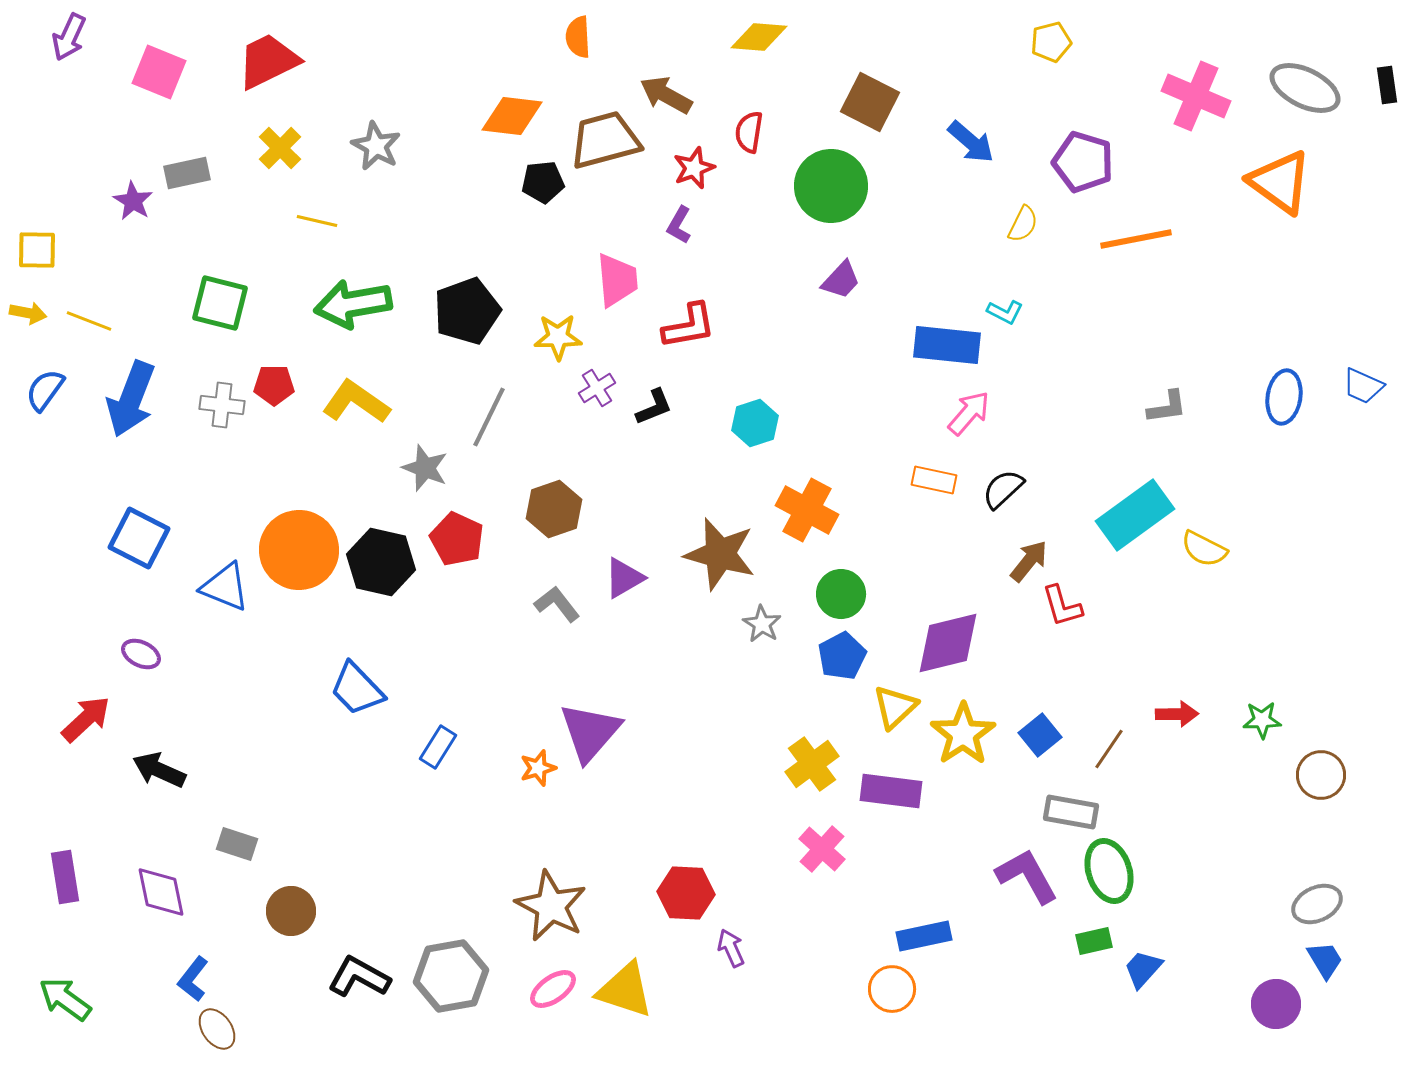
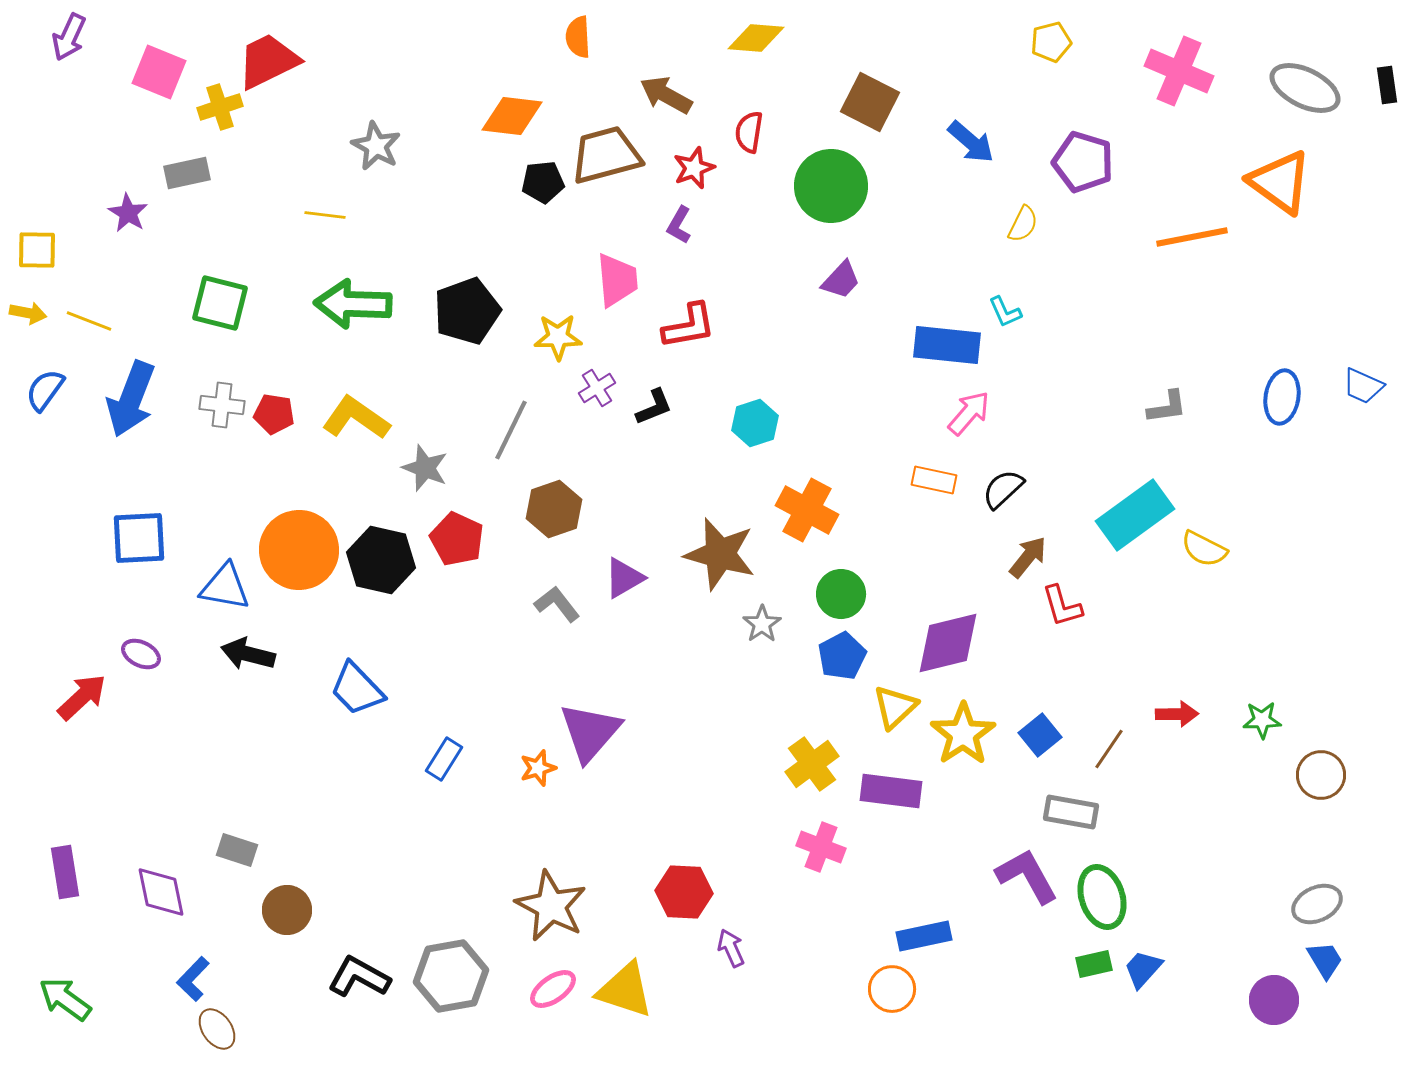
yellow diamond at (759, 37): moved 3 px left, 1 px down
pink cross at (1196, 96): moved 17 px left, 25 px up
brown trapezoid at (605, 140): moved 1 px right, 15 px down
yellow cross at (280, 148): moved 60 px left, 41 px up; rotated 27 degrees clockwise
purple star at (133, 201): moved 5 px left, 12 px down
yellow line at (317, 221): moved 8 px right, 6 px up; rotated 6 degrees counterclockwise
orange line at (1136, 239): moved 56 px right, 2 px up
green arrow at (353, 304): rotated 12 degrees clockwise
cyan L-shape at (1005, 312): rotated 39 degrees clockwise
red pentagon at (274, 385): moved 29 px down; rotated 9 degrees clockwise
blue ellipse at (1284, 397): moved 2 px left
yellow L-shape at (356, 402): moved 16 px down
gray line at (489, 417): moved 22 px right, 13 px down
blue square at (139, 538): rotated 30 degrees counterclockwise
brown arrow at (1029, 561): moved 1 px left, 4 px up
black hexagon at (381, 562): moved 2 px up
blue triangle at (225, 587): rotated 12 degrees counterclockwise
gray star at (762, 624): rotated 6 degrees clockwise
red arrow at (86, 719): moved 4 px left, 22 px up
blue rectangle at (438, 747): moved 6 px right, 12 px down
black arrow at (159, 770): moved 89 px right, 116 px up; rotated 10 degrees counterclockwise
gray rectangle at (237, 844): moved 6 px down
pink cross at (822, 849): moved 1 px left, 2 px up; rotated 21 degrees counterclockwise
green ellipse at (1109, 871): moved 7 px left, 26 px down
purple rectangle at (65, 877): moved 5 px up
red hexagon at (686, 893): moved 2 px left, 1 px up
brown circle at (291, 911): moved 4 px left, 1 px up
green rectangle at (1094, 941): moved 23 px down
blue L-shape at (193, 979): rotated 6 degrees clockwise
purple circle at (1276, 1004): moved 2 px left, 4 px up
